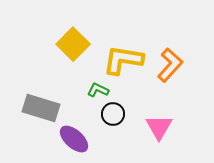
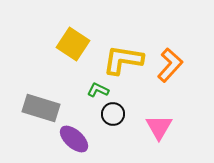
yellow square: rotated 12 degrees counterclockwise
